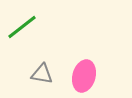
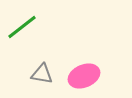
pink ellipse: rotated 52 degrees clockwise
